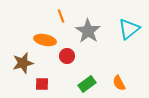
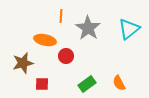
orange line: rotated 24 degrees clockwise
gray star: moved 3 px up
red circle: moved 1 px left
